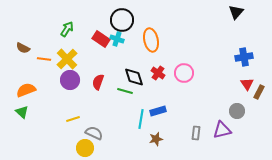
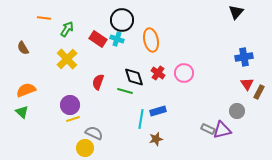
red rectangle: moved 3 px left
brown semicircle: rotated 32 degrees clockwise
orange line: moved 41 px up
purple circle: moved 25 px down
gray rectangle: moved 12 px right, 4 px up; rotated 72 degrees counterclockwise
